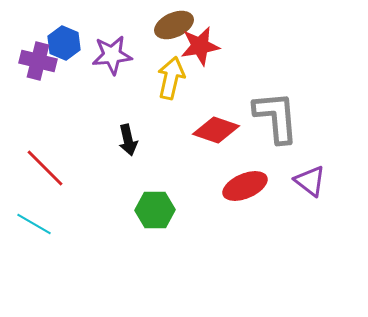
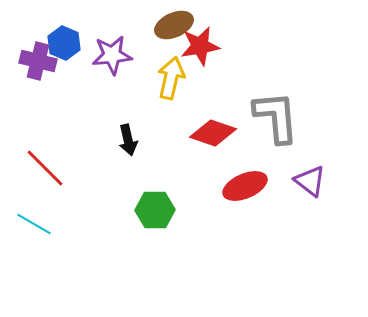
red diamond: moved 3 px left, 3 px down
